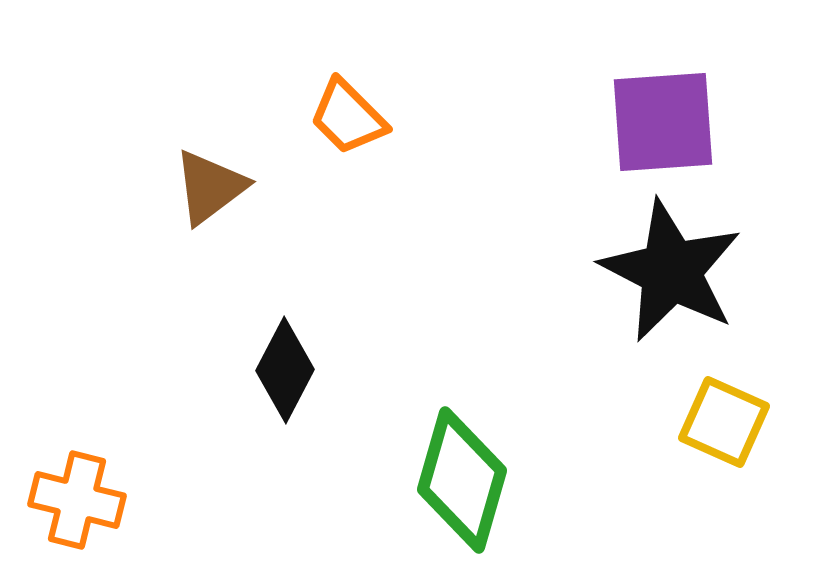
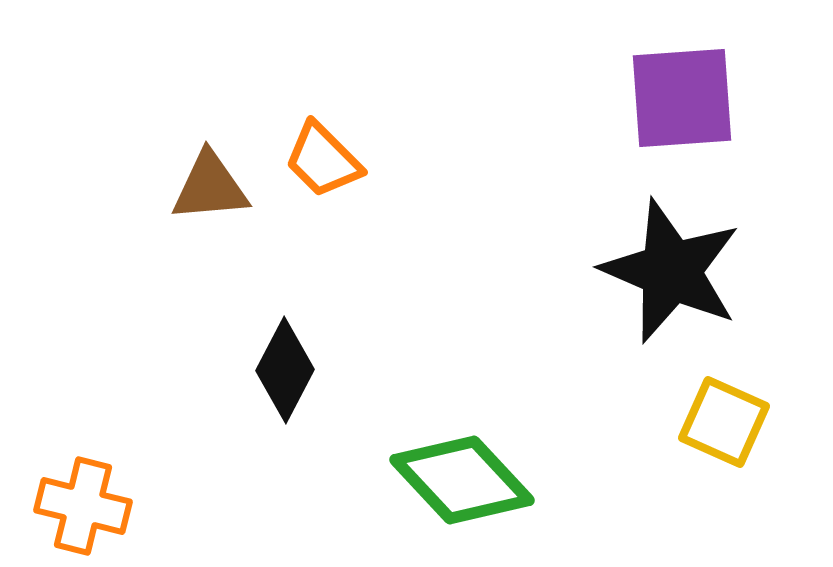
orange trapezoid: moved 25 px left, 43 px down
purple square: moved 19 px right, 24 px up
brown triangle: rotated 32 degrees clockwise
black star: rotated 4 degrees counterclockwise
green diamond: rotated 59 degrees counterclockwise
orange cross: moved 6 px right, 6 px down
